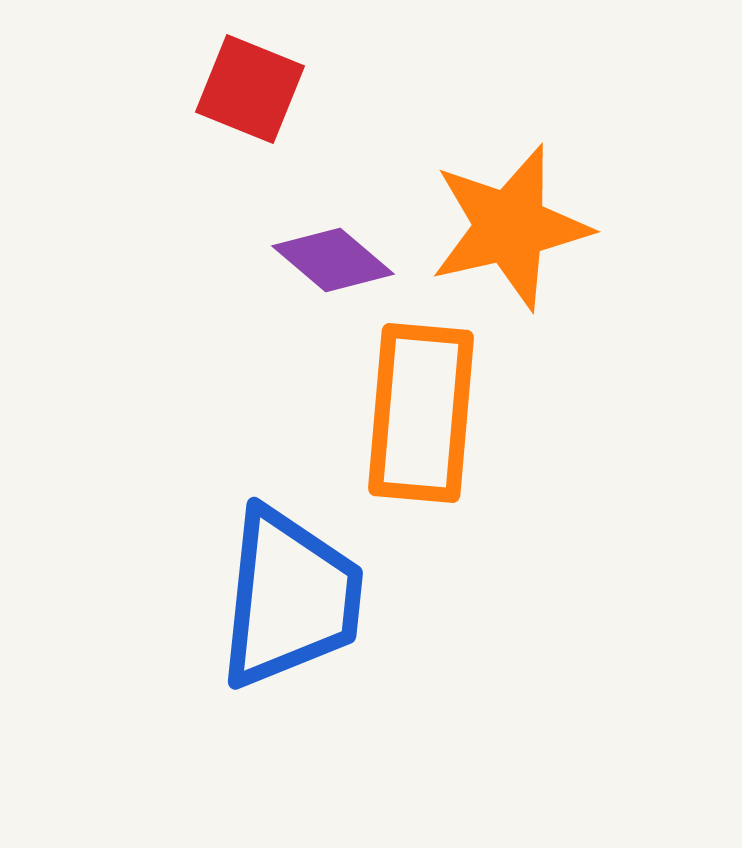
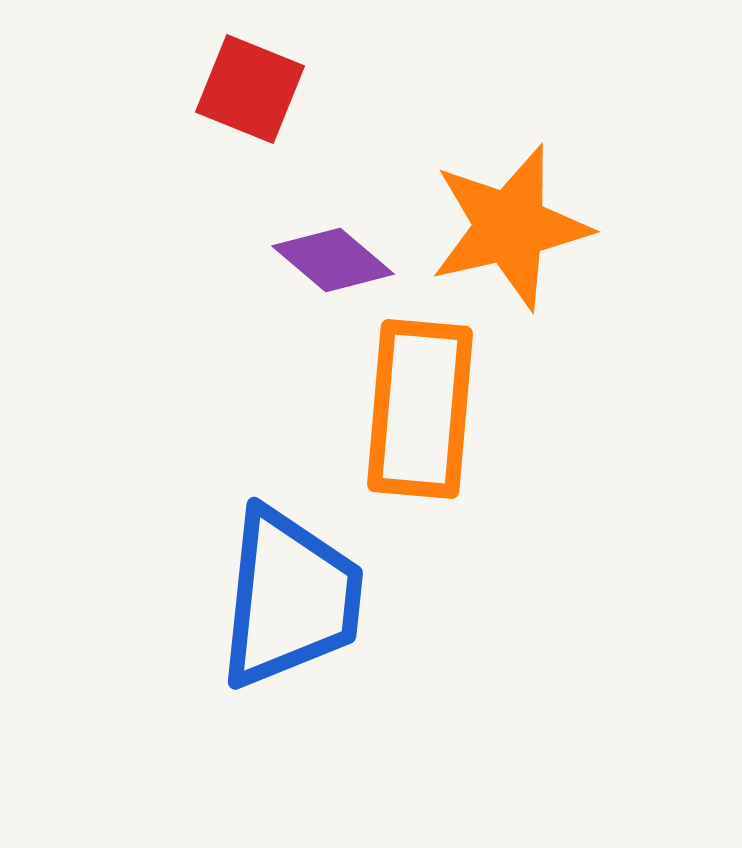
orange rectangle: moved 1 px left, 4 px up
